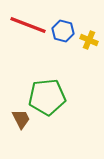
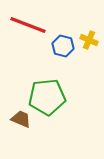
blue hexagon: moved 15 px down
brown trapezoid: rotated 40 degrees counterclockwise
